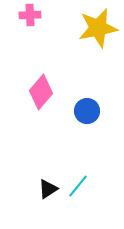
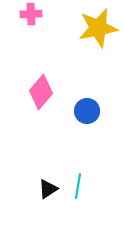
pink cross: moved 1 px right, 1 px up
cyan line: rotated 30 degrees counterclockwise
